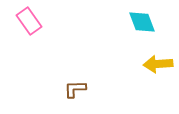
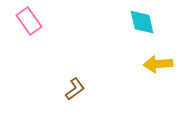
cyan diamond: rotated 8 degrees clockwise
brown L-shape: rotated 145 degrees clockwise
